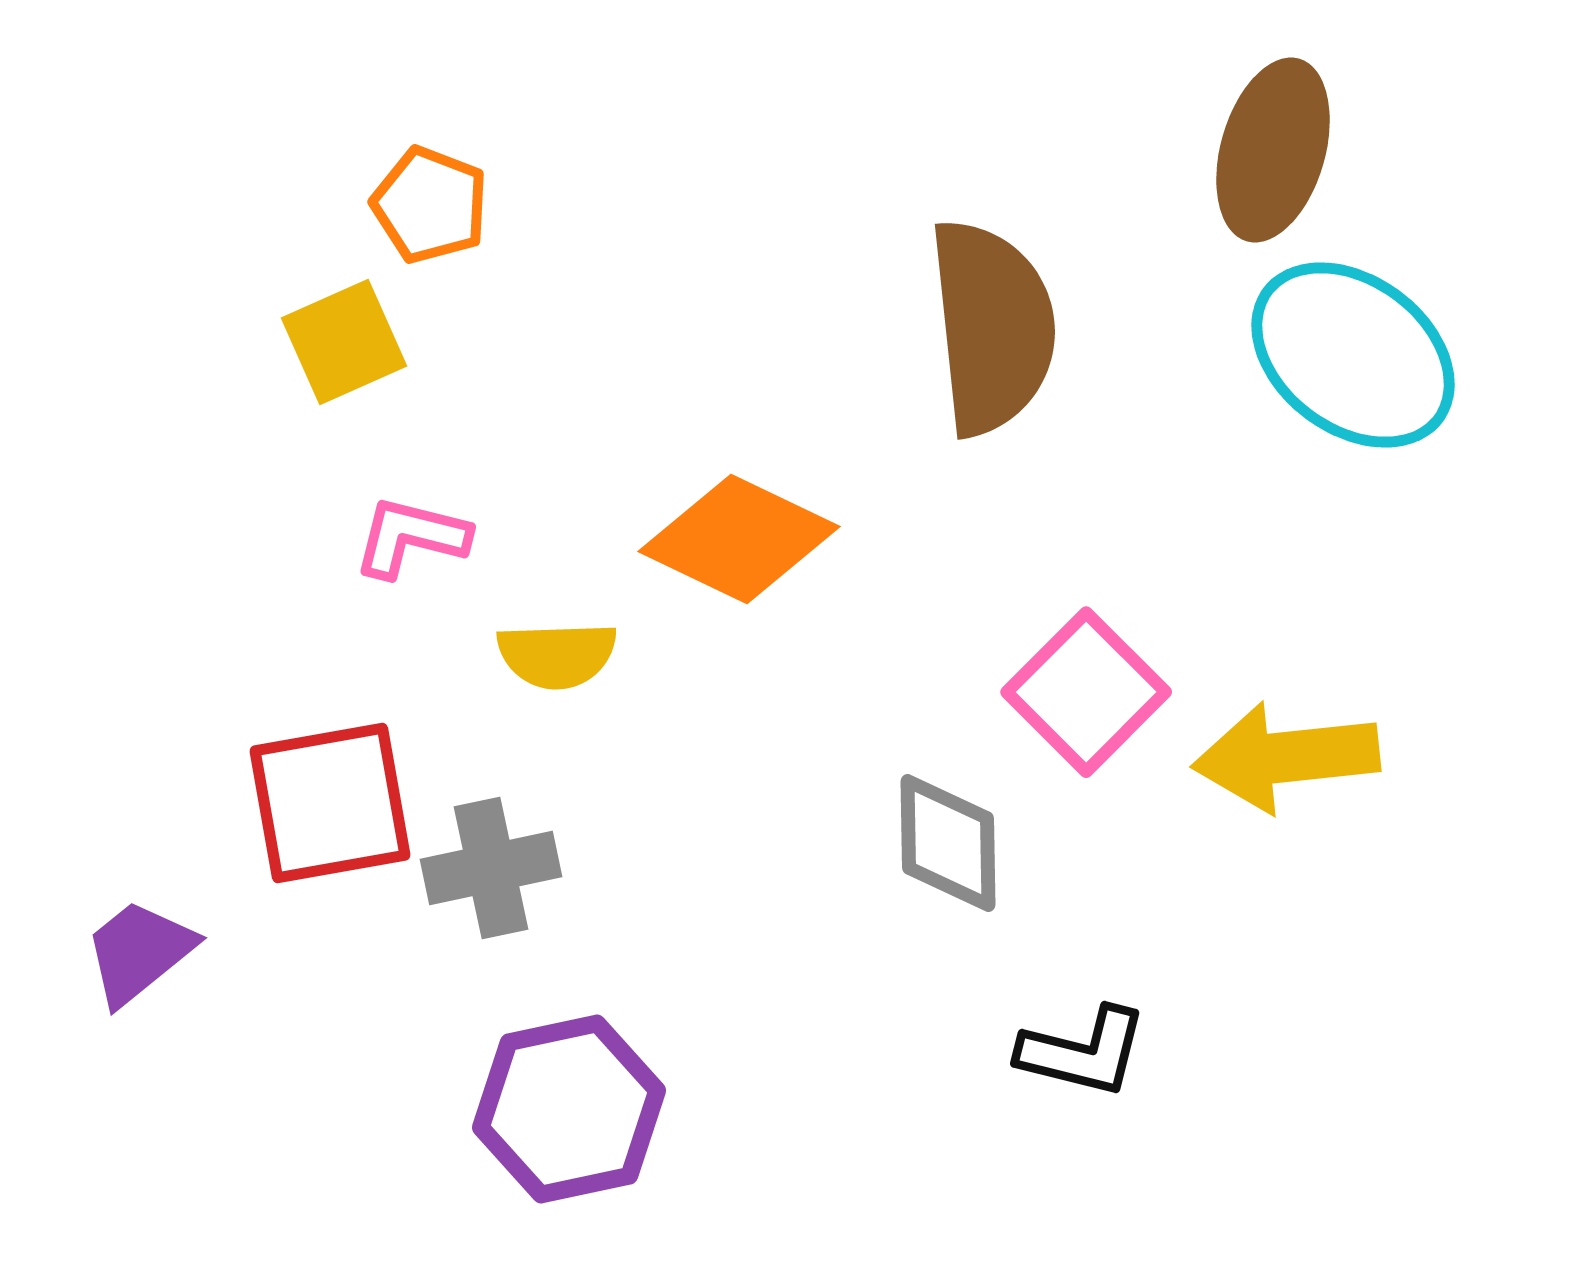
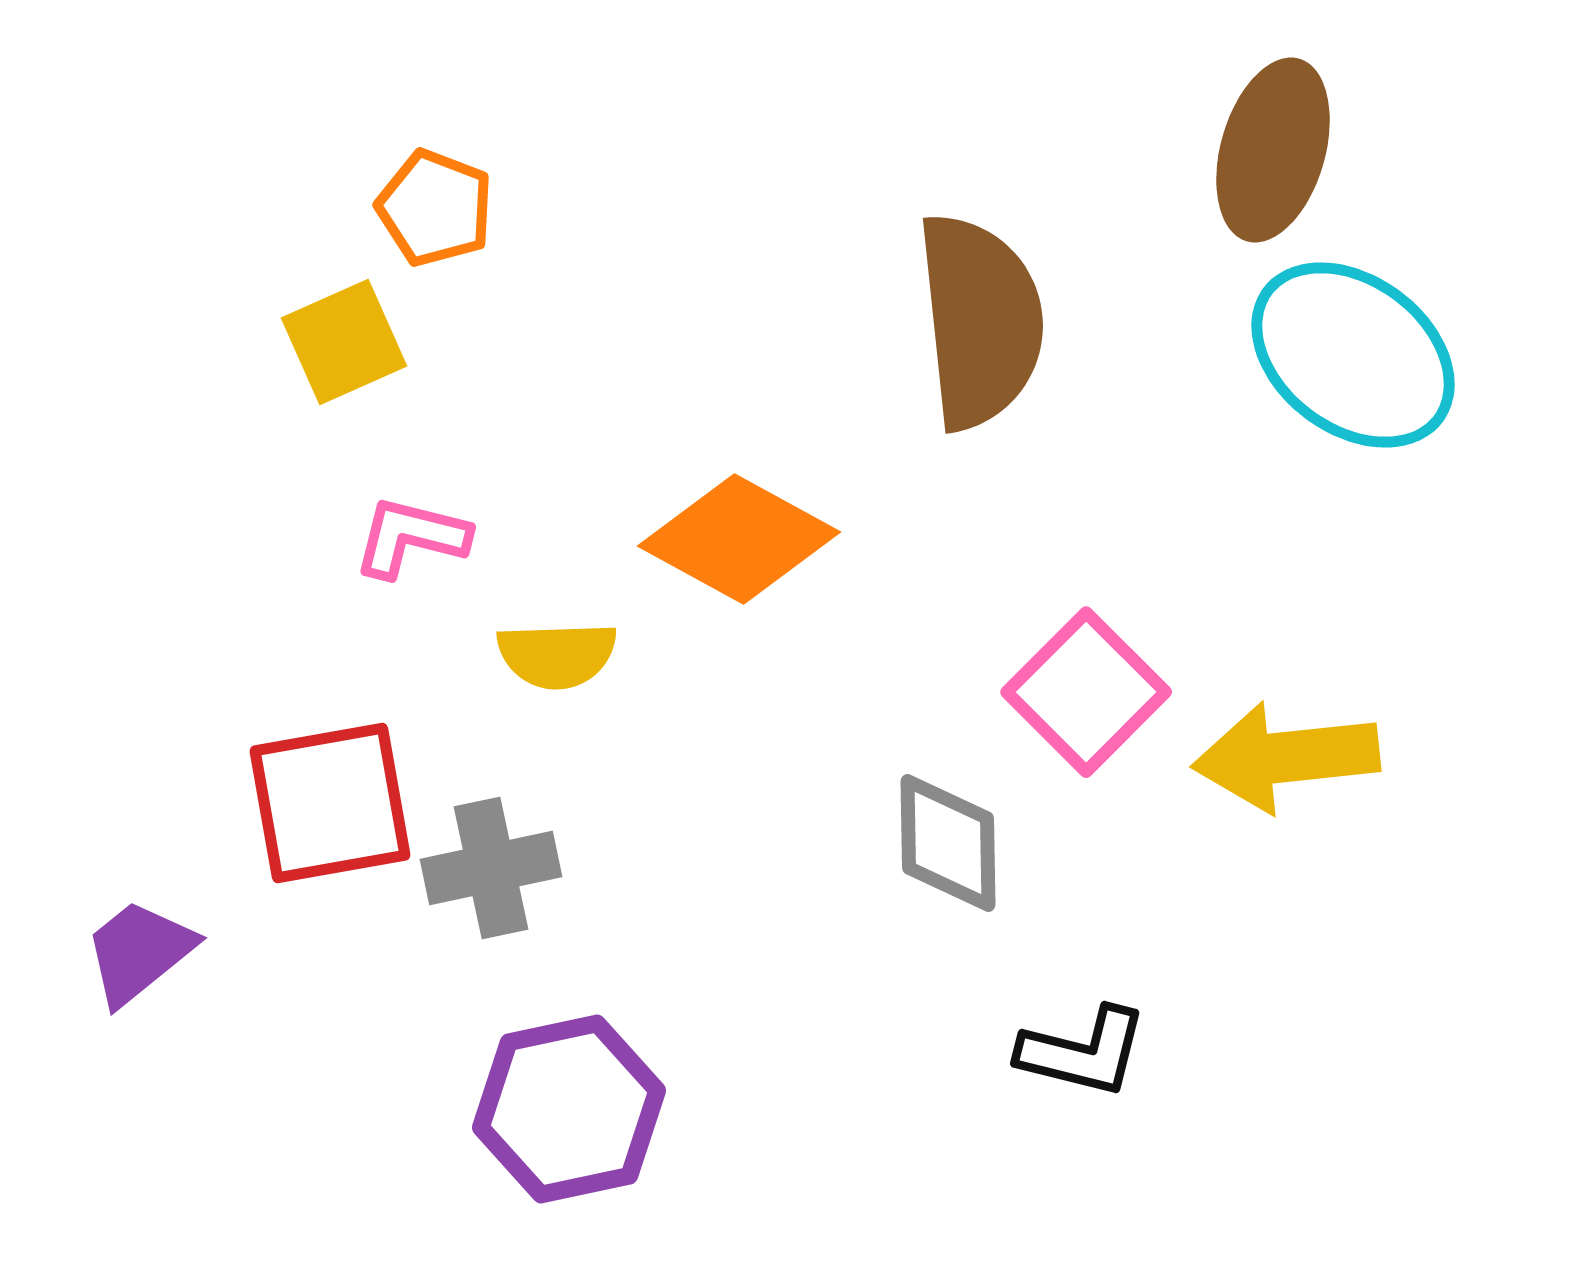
orange pentagon: moved 5 px right, 3 px down
brown semicircle: moved 12 px left, 6 px up
orange diamond: rotated 3 degrees clockwise
